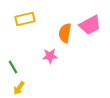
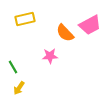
orange semicircle: rotated 54 degrees counterclockwise
